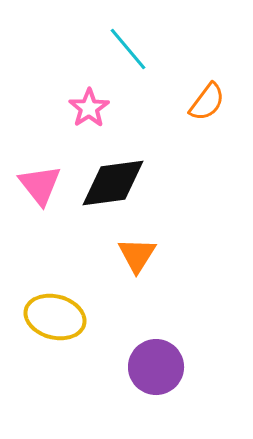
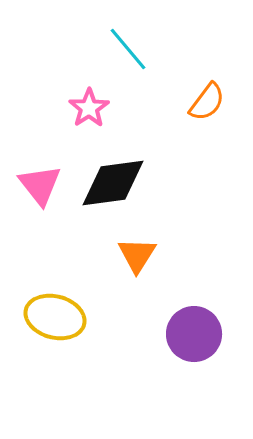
purple circle: moved 38 px right, 33 px up
